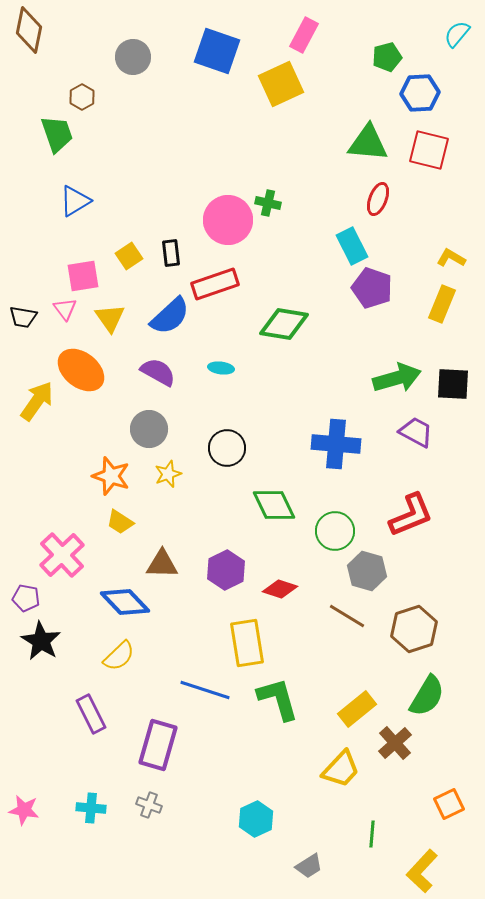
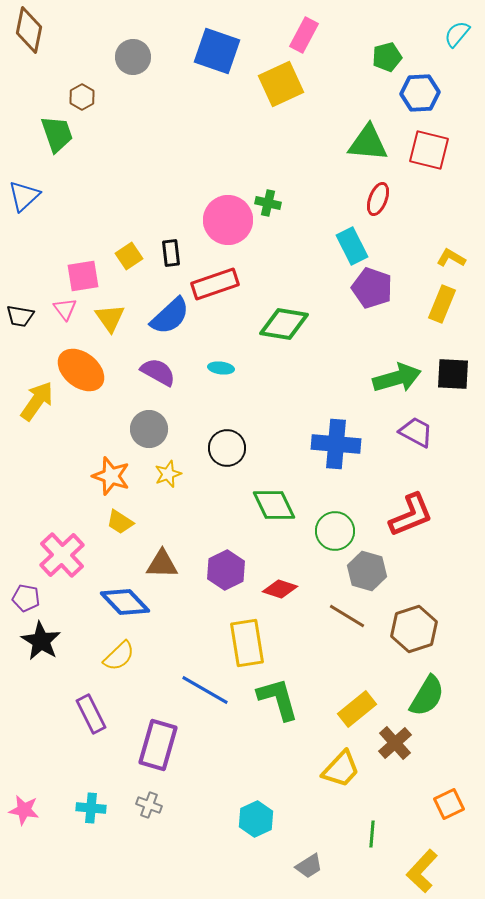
blue triangle at (75, 201): moved 51 px left, 5 px up; rotated 12 degrees counterclockwise
black trapezoid at (23, 317): moved 3 px left, 1 px up
black square at (453, 384): moved 10 px up
blue line at (205, 690): rotated 12 degrees clockwise
